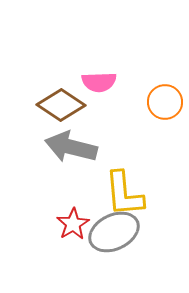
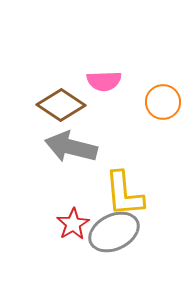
pink semicircle: moved 5 px right, 1 px up
orange circle: moved 2 px left
